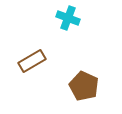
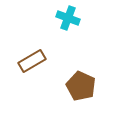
brown pentagon: moved 3 px left
